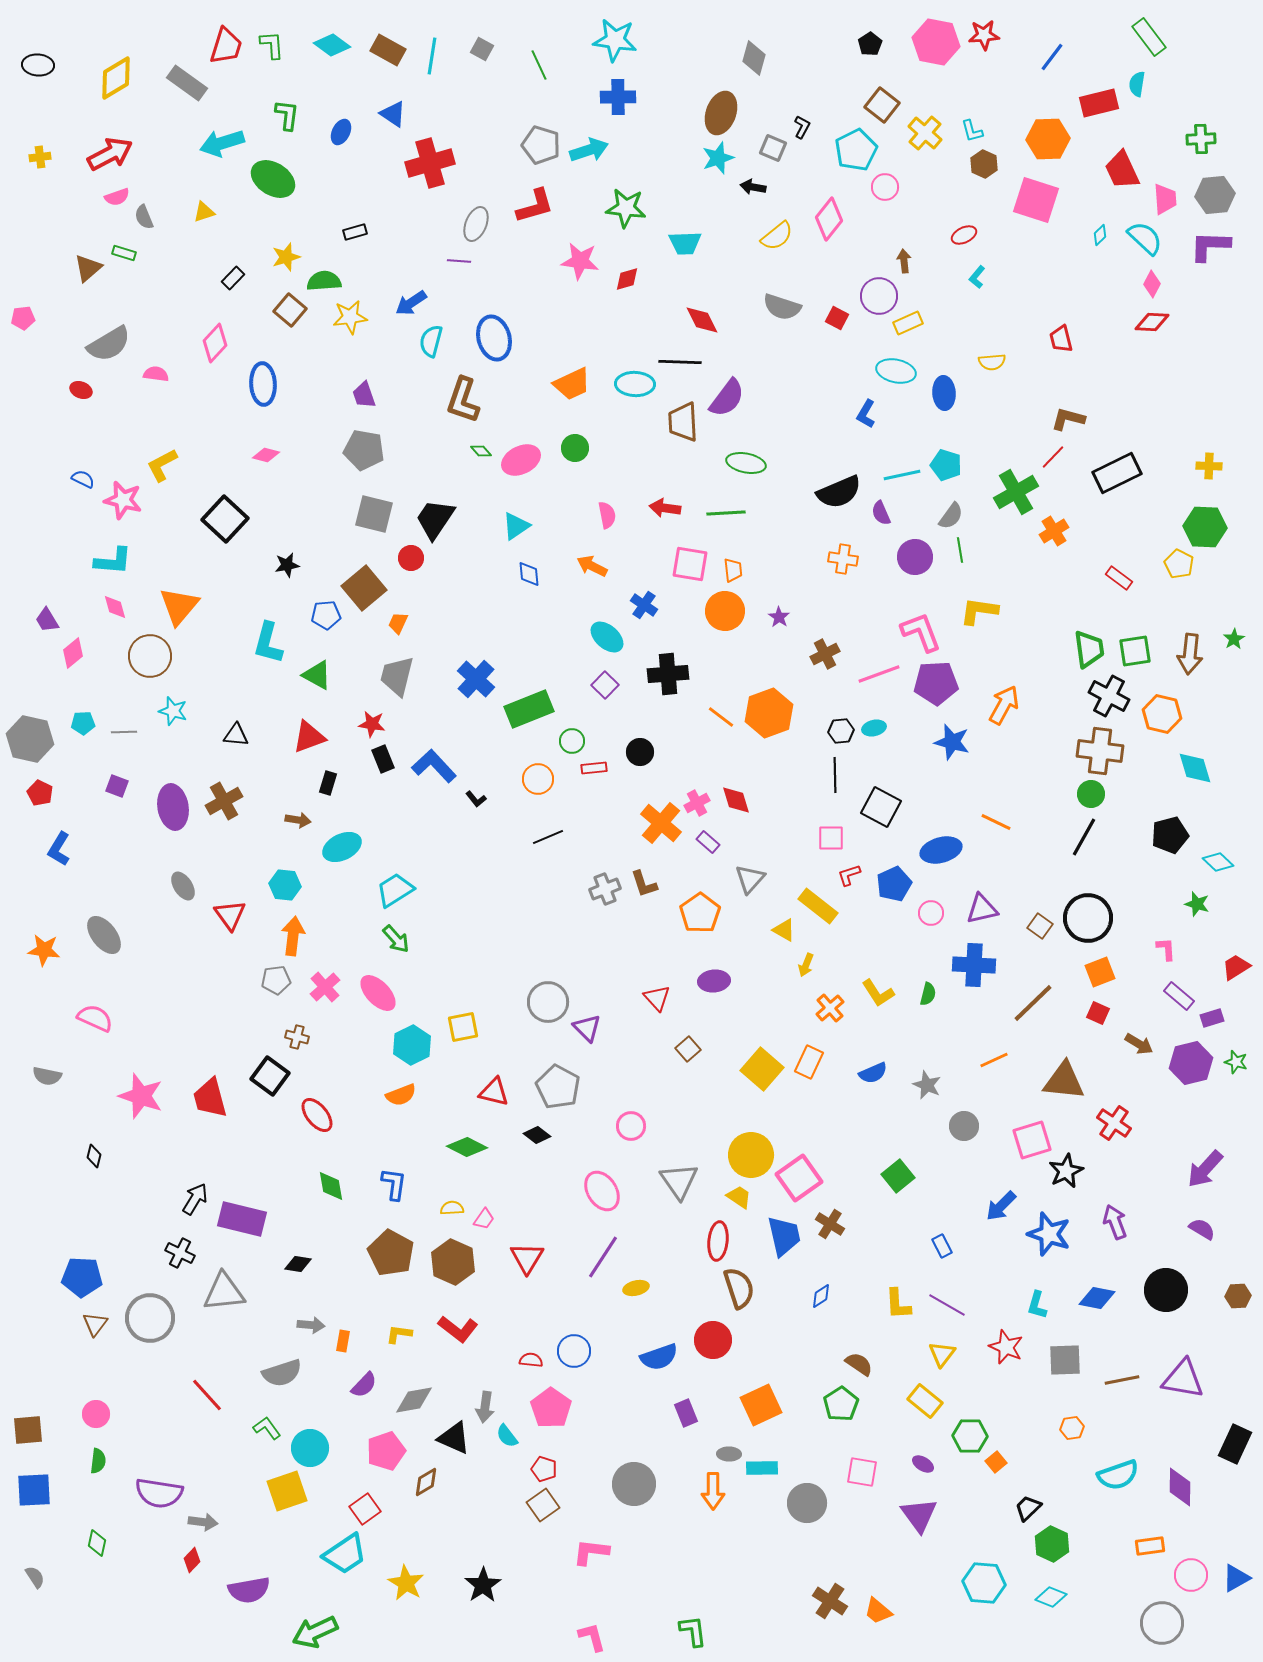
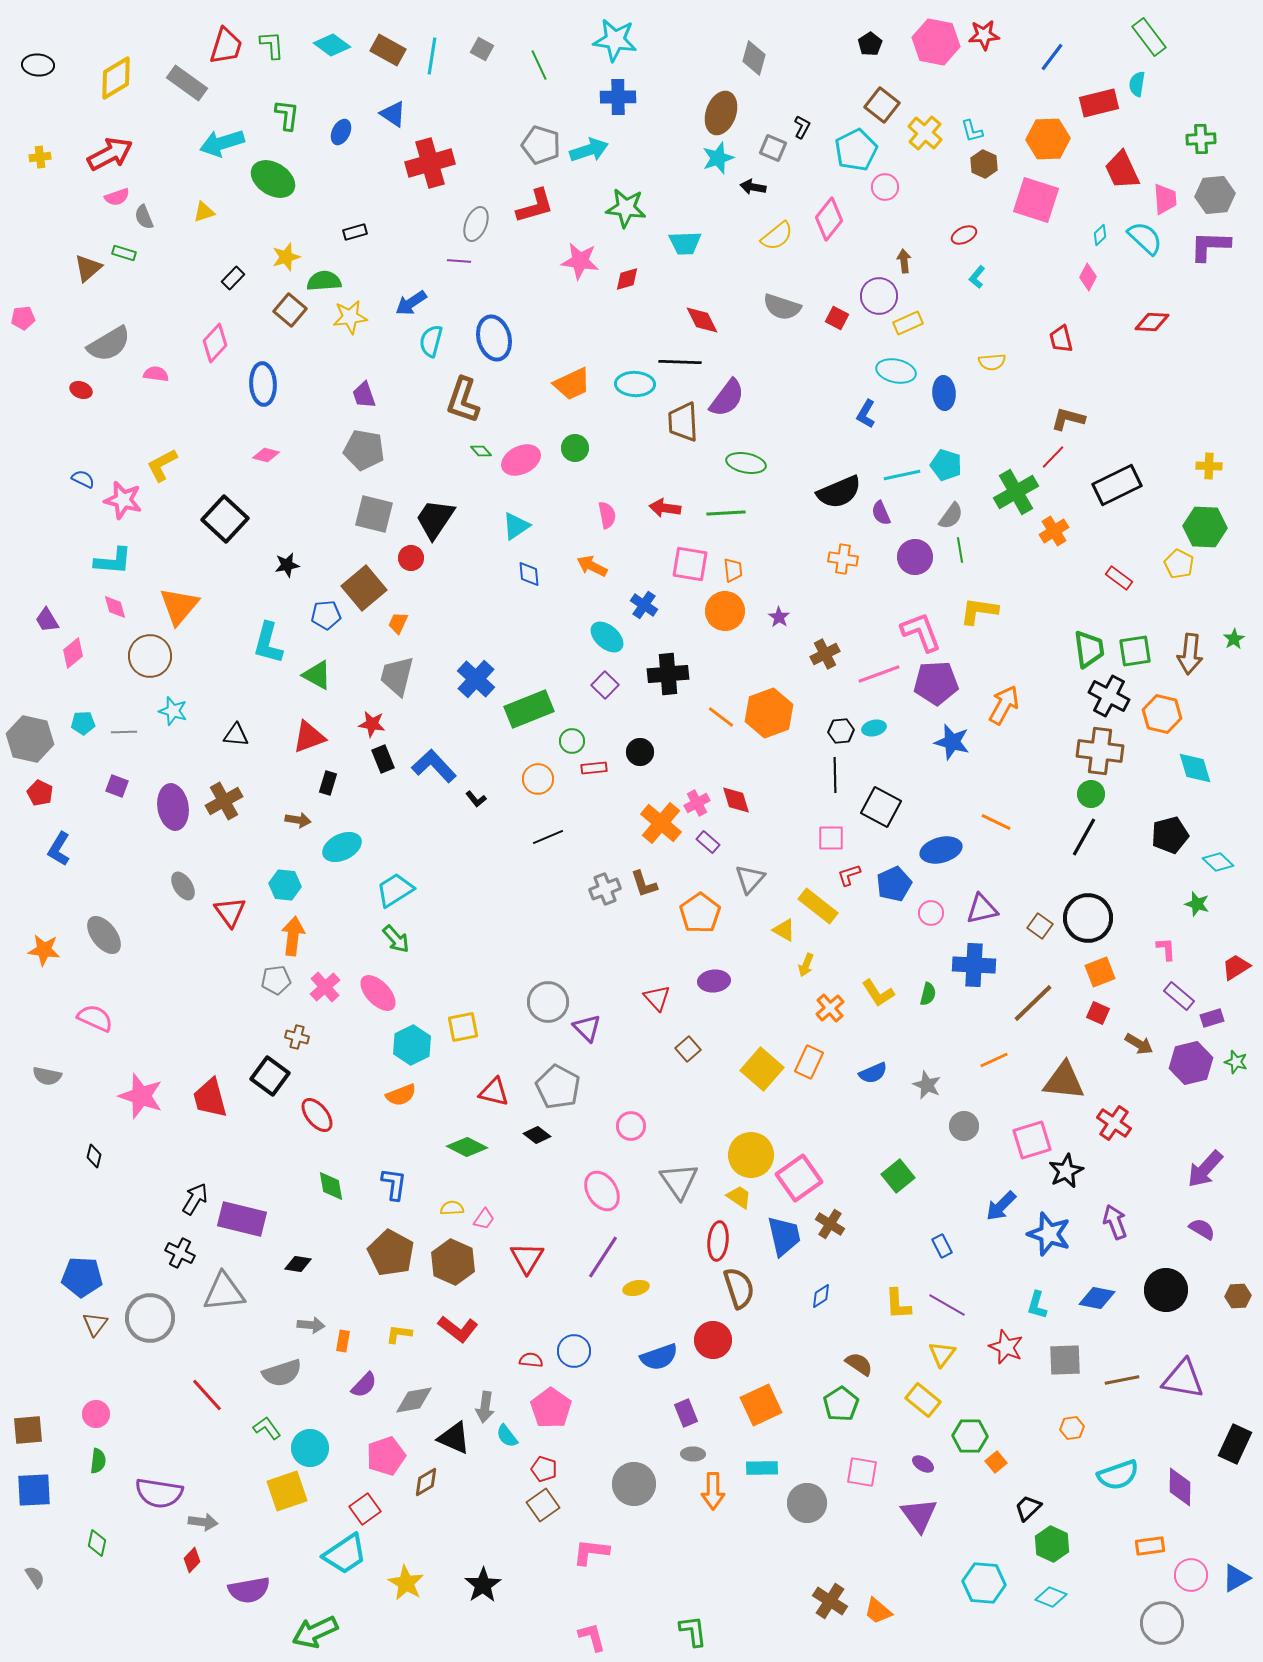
pink diamond at (1152, 284): moved 64 px left, 7 px up
black rectangle at (1117, 473): moved 12 px down
red triangle at (230, 915): moved 3 px up
yellow rectangle at (925, 1401): moved 2 px left, 1 px up
pink pentagon at (386, 1451): moved 5 px down
gray ellipse at (729, 1454): moved 36 px left
